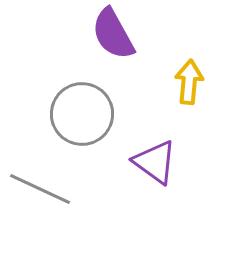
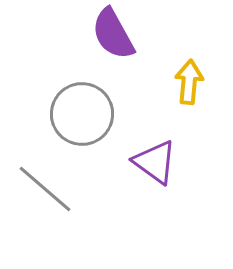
gray line: moved 5 px right; rotated 16 degrees clockwise
